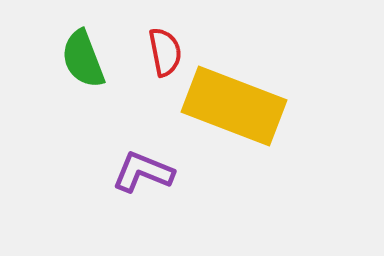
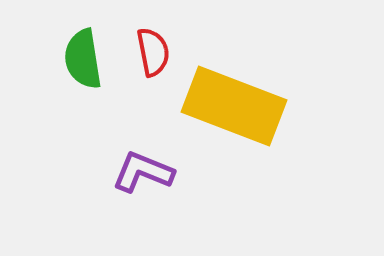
red semicircle: moved 12 px left
green semicircle: rotated 12 degrees clockwise
